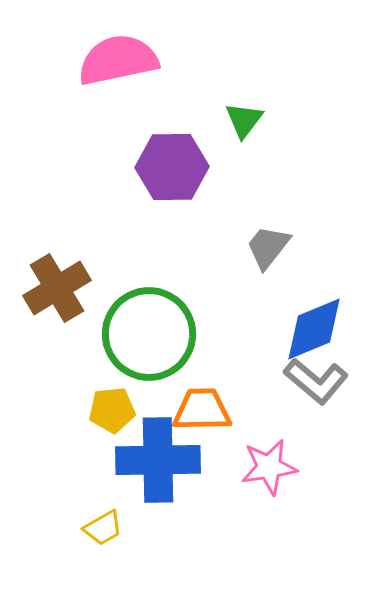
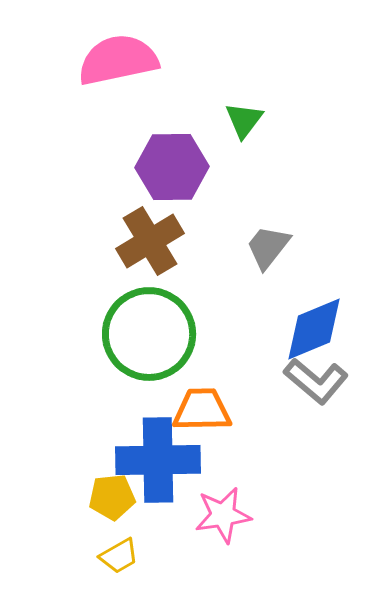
brown cross: moved 93 px right, 47 px up
yellow pentagon: moved 87 px down
pink star: moved 46 px left, 48 px down
yellow trapezoid: moved 16 px right, 28 px down
